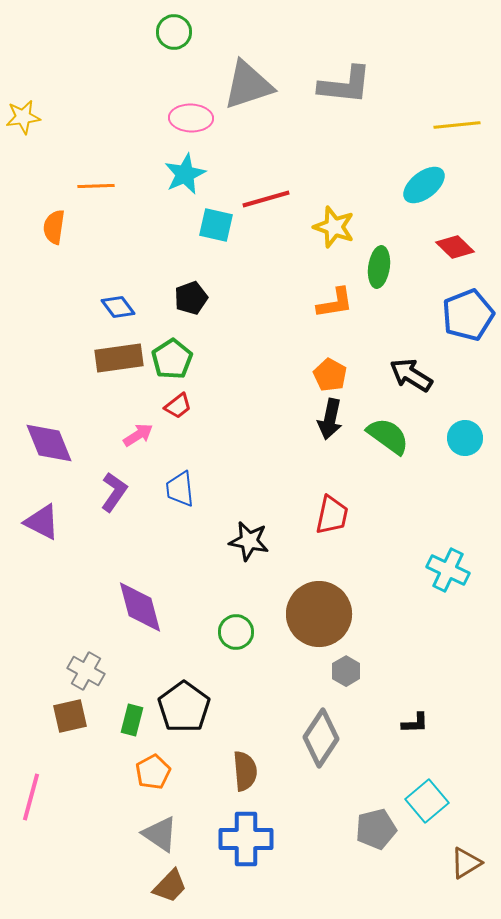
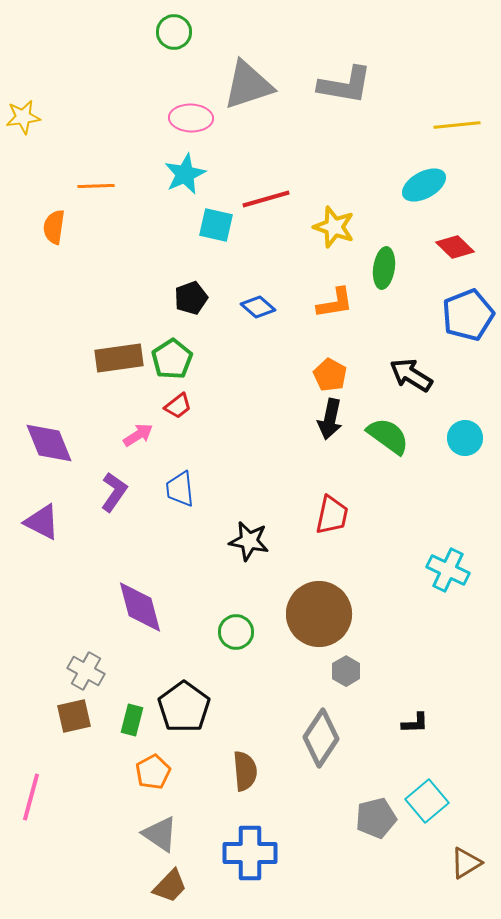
gray L-shape at (345, 85): rotated 4 degrees clockwise
cyan ellipse at (424, 185): rotated 9 degrees clockwise
green ellipse at (379, 267): moved 5 px right, 1 px down
blue diamond at (118, 307): moved 140 px right; rotated 12 degrees counterclockwise
brown square at (70, 716): moved 4 px right
gray pentagon at (376, 829): moved 11 px up
blue cross at (246, 839): moved 4 px right, 14 px down
